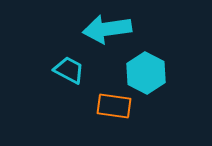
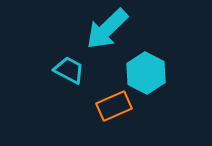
cyan arrow: rotated 36 degrees counterclockwise
orange rectangle: rotated 32 degrees counterclockwise
